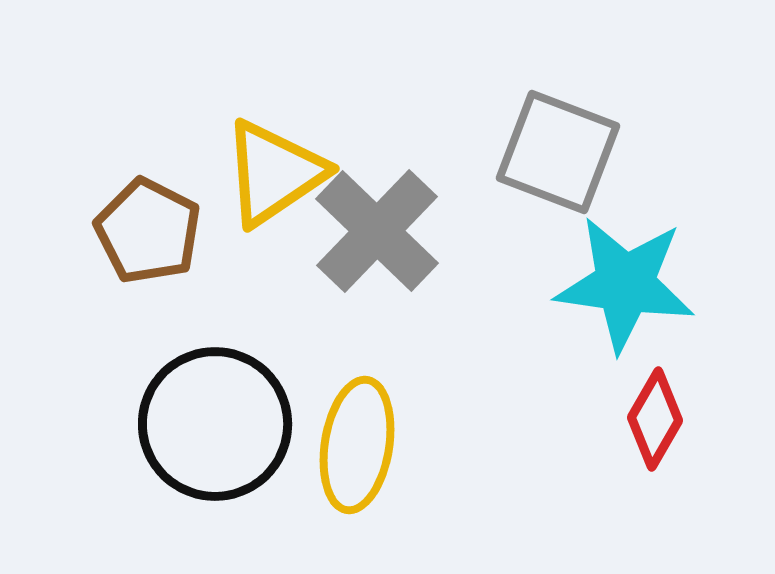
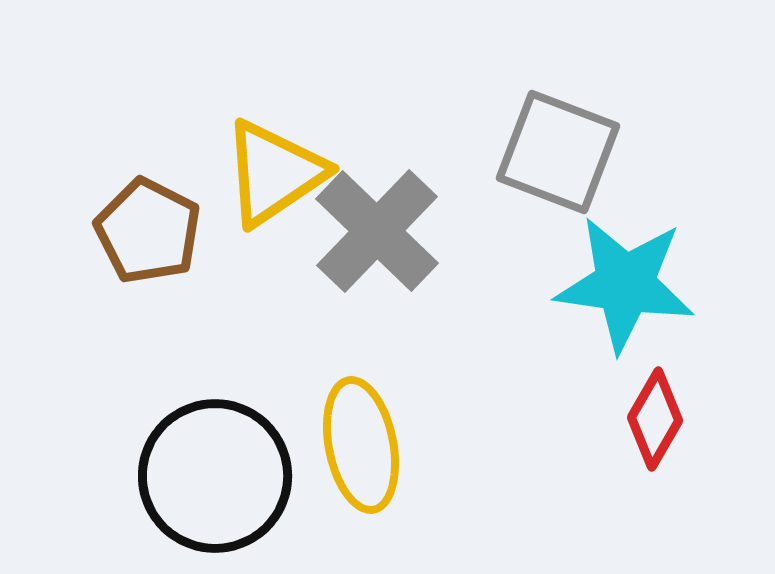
black circle: moved 52 px down
yellow ellipse: moved 4 px right; rotated 20 degrees counterclockwise
